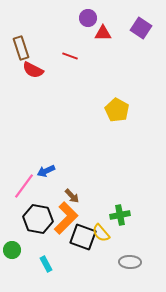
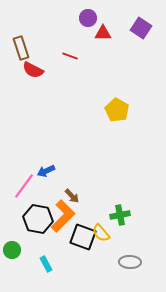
orange L-shape: moved 3 px left, 2 px up
